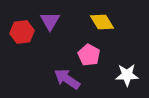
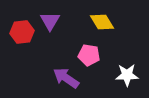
pink pentagon: rotated 20 degrees counterclockwise
purple arrow: moved 1 px left, 1 px up
